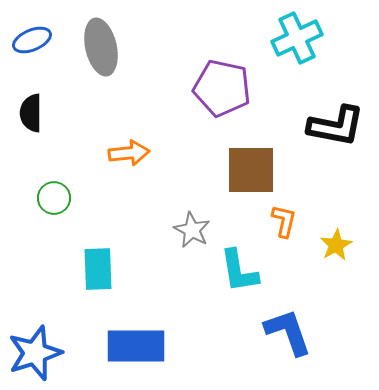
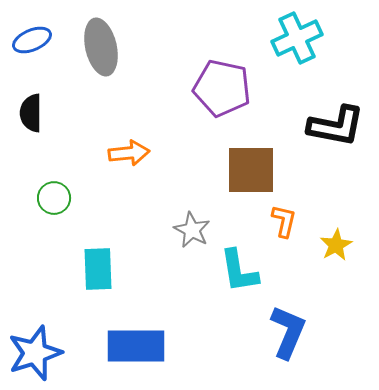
blue L-shape: rotated 42 degrees clockwise
